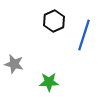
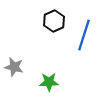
gray star: moved 3 px down
